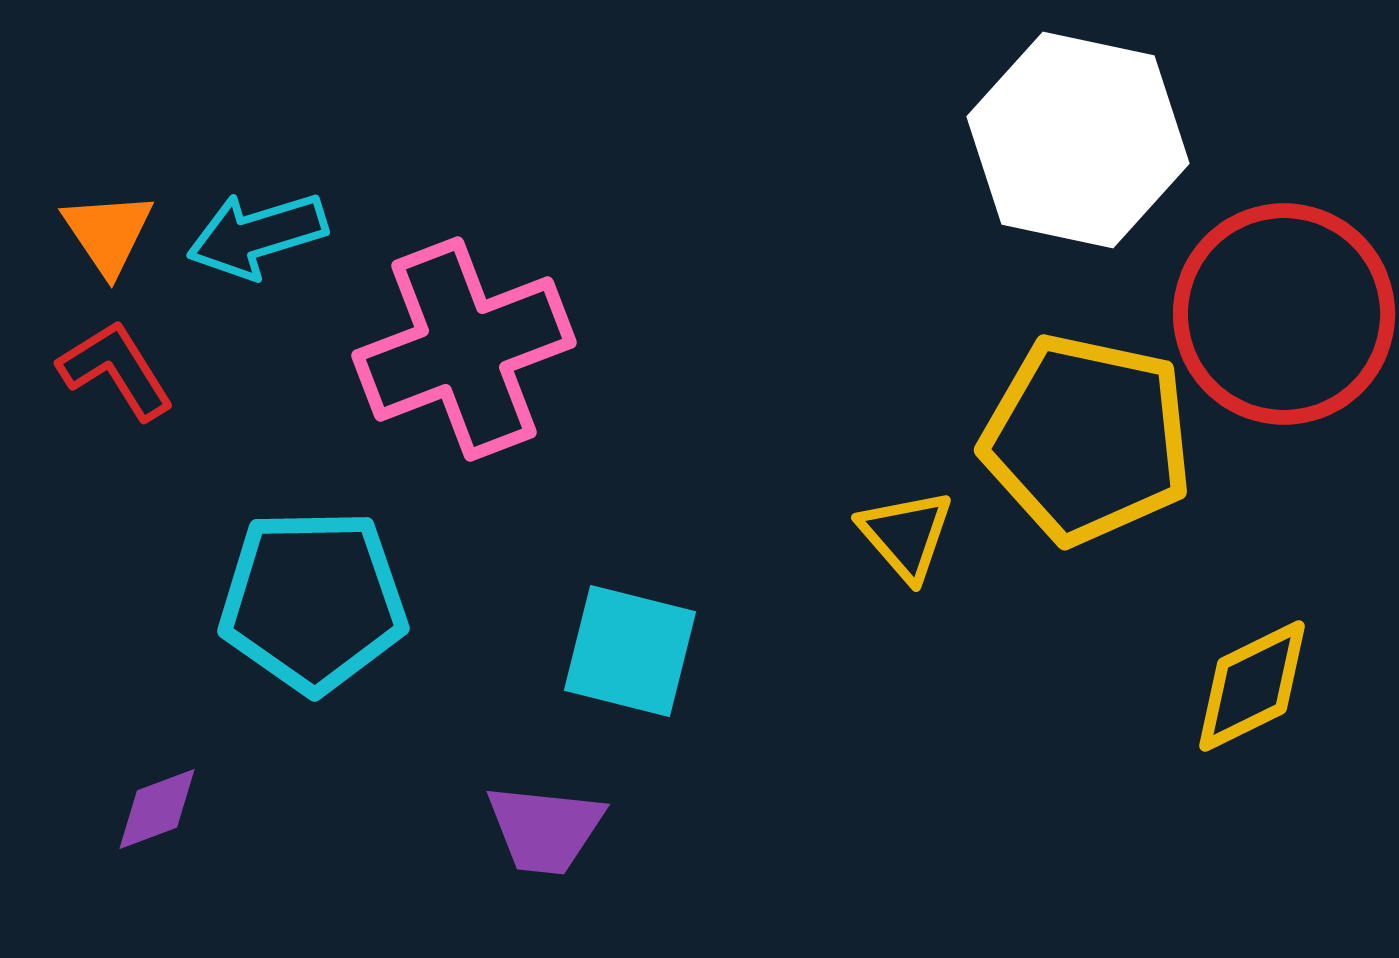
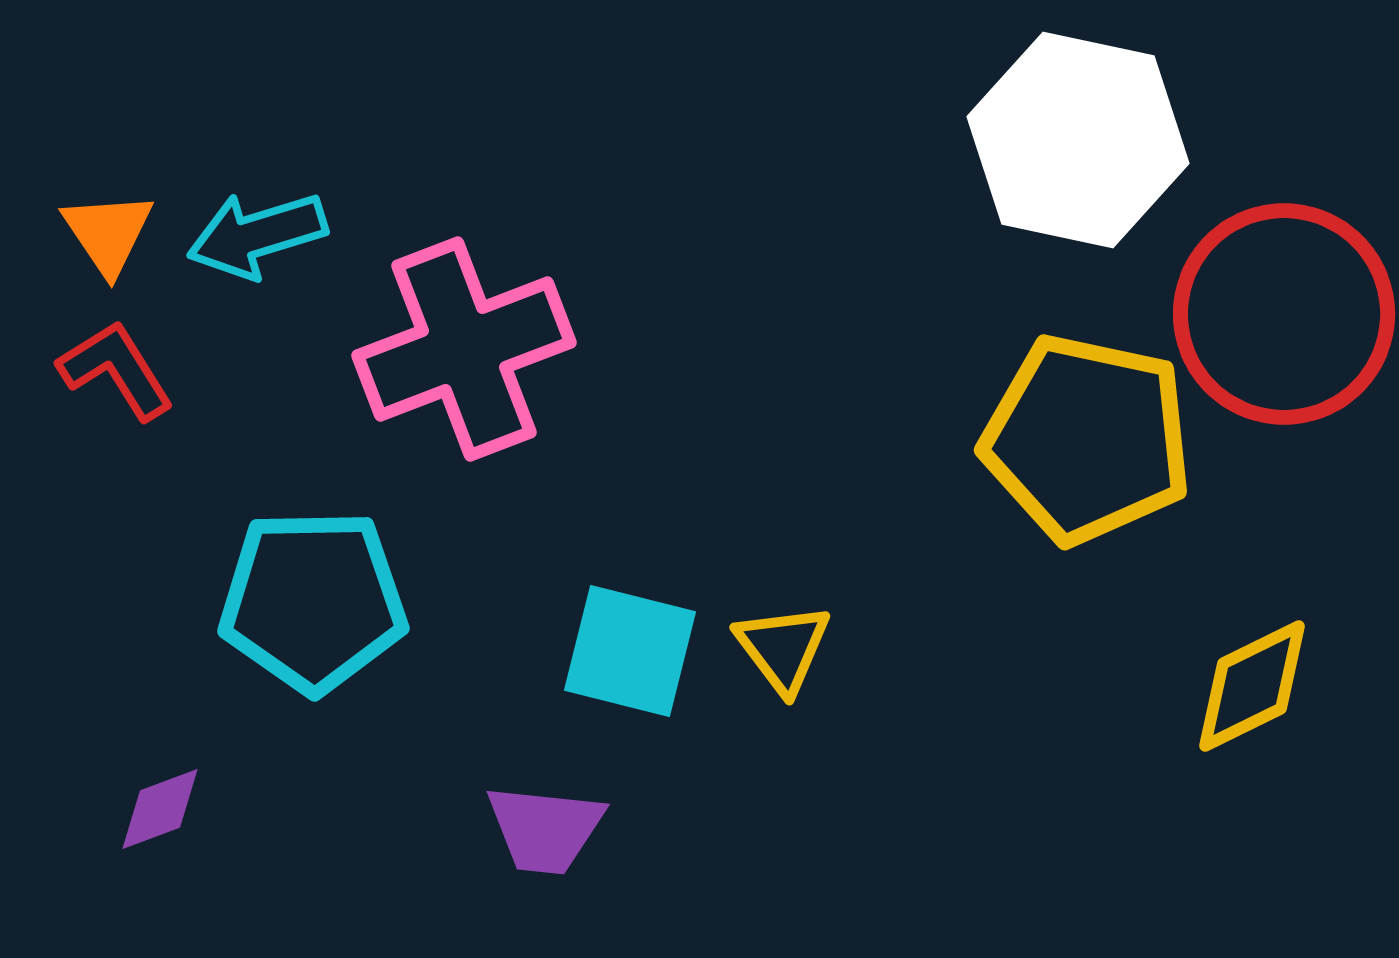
yellow triangle: moved 123 px left, 113 px down; rotated 4 degrees clockwise
purple diamond: moved 3 px right
